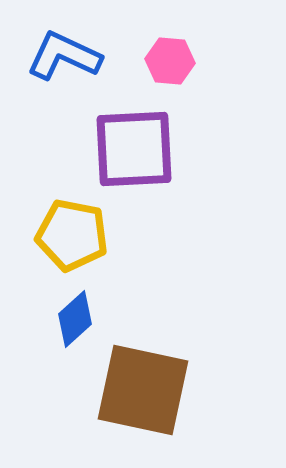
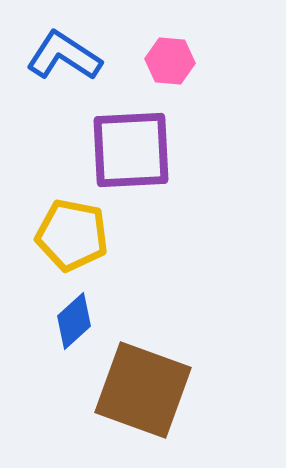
blue L-shape: rotated 8 degrees clockwise
purple square: moved 3 px left, 1 px down
blue diamond: moved 1 px left, 2 px down
brown square: rotated 8 degrees clockwise
